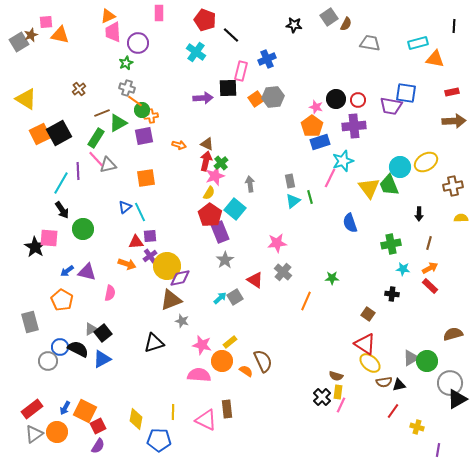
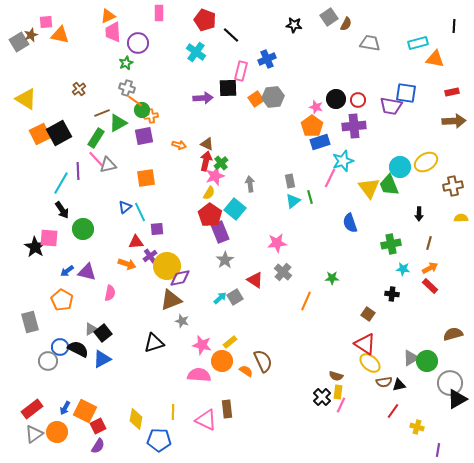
purple square at (150, 236): moved 7 px right, 7 px up
